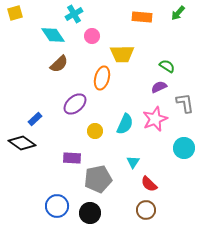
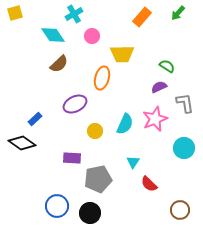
orange rectangle: rotated 54 degrees counterclockwise
purple ellipse: rotated 15 degrees clockwise
brown circle: moved 34 px right
